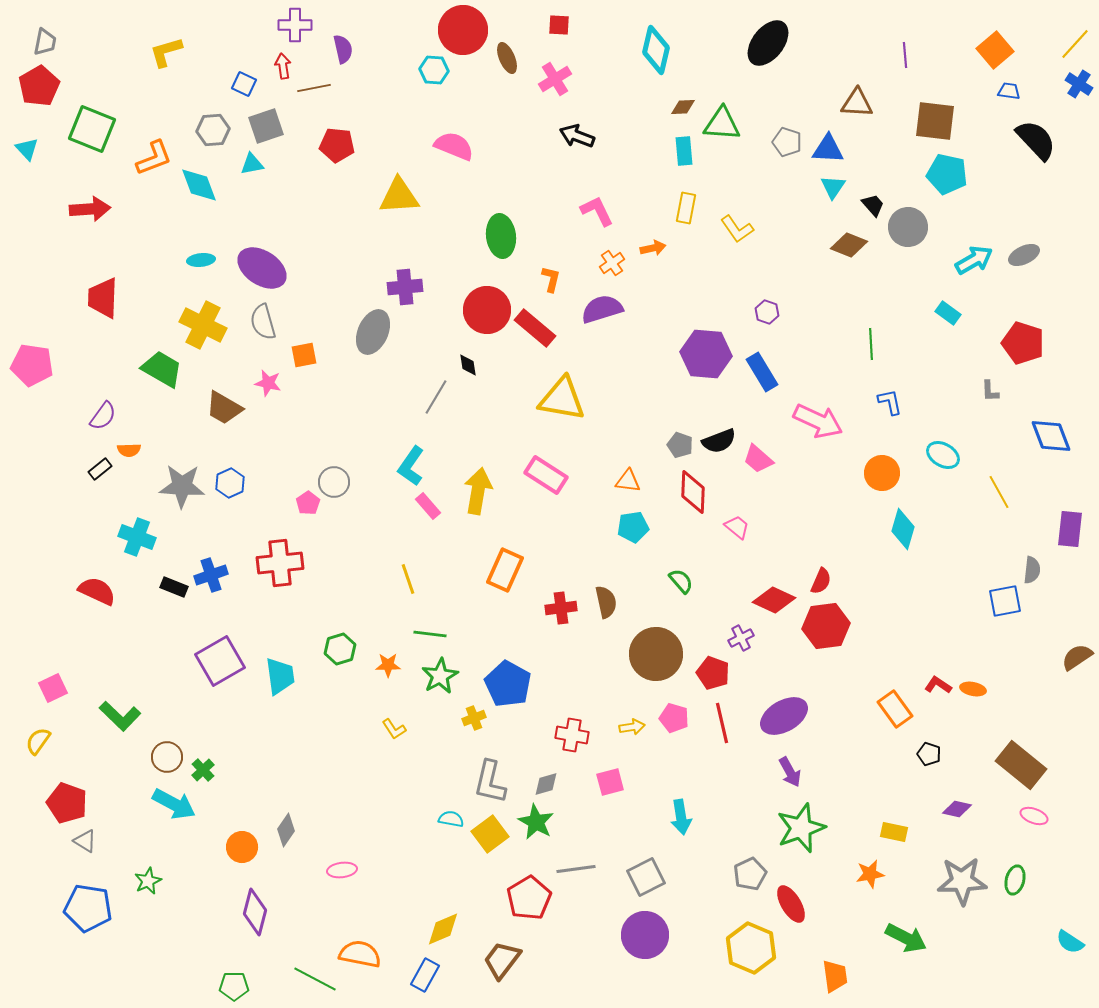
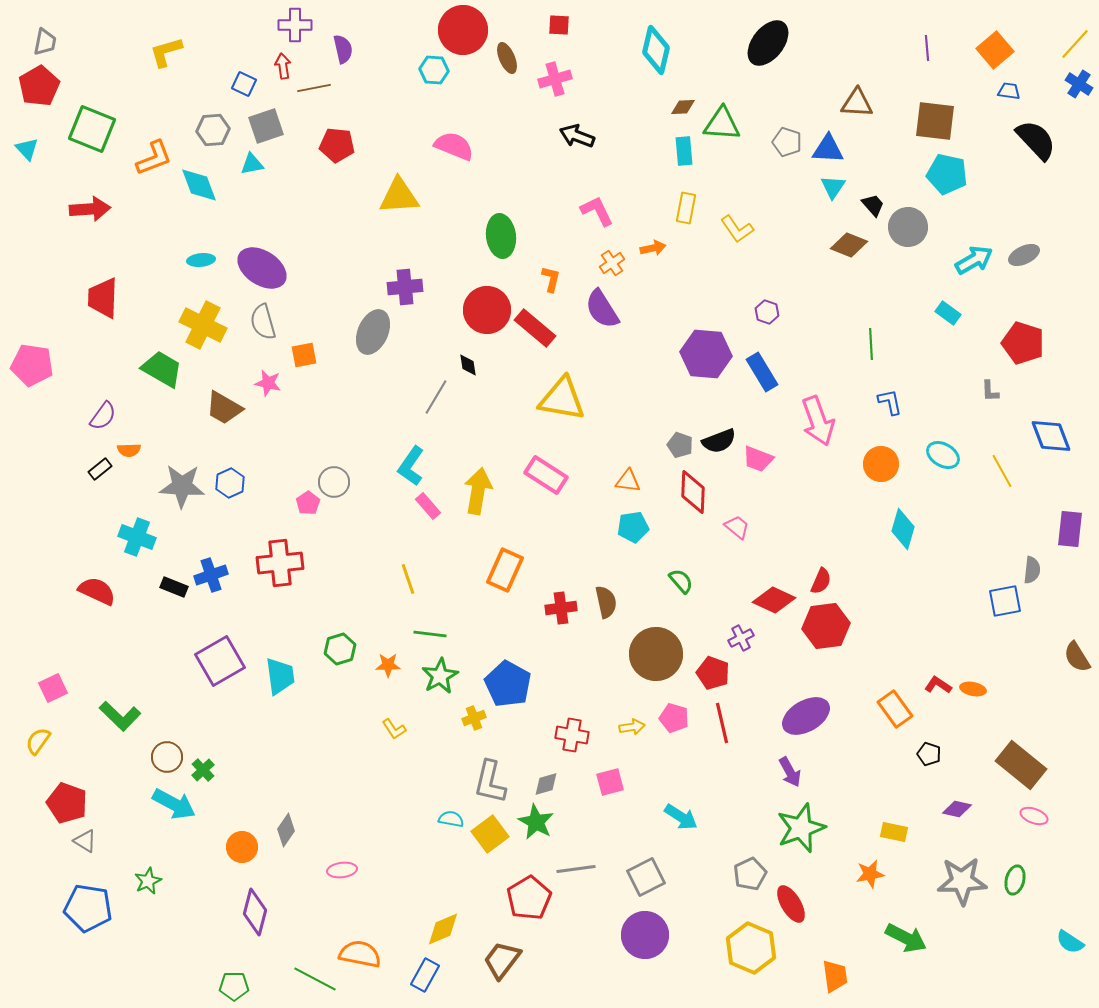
purple line at (905, 55): moved 22 px right, 7 px up
pink cross at (555, 79): rotated 16 degrees clockwise
purple semicircle at (602, 309): rotated 105 degrees counterclockwise
pink arrow at (818, 421): rotated 45 degrees clockwise
pink trapezoid at (758, 459): rotated 20 degrees counterclockwise
orange circle at (882, 473): moved 1 px left, 9 px up
yellow line at (999, 492): moved 3 px right, 21 px up
brown semicircle at (1077, 657): rotated 88 degrees counterclockwise
purple ellipse at (784, 716): moved 22 px right
cyan arrow at (681, 817): rotated 48 degrees counterclockwise
